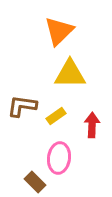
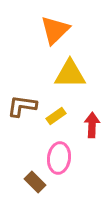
orange triangle: moved 4 px left, 1 px up
